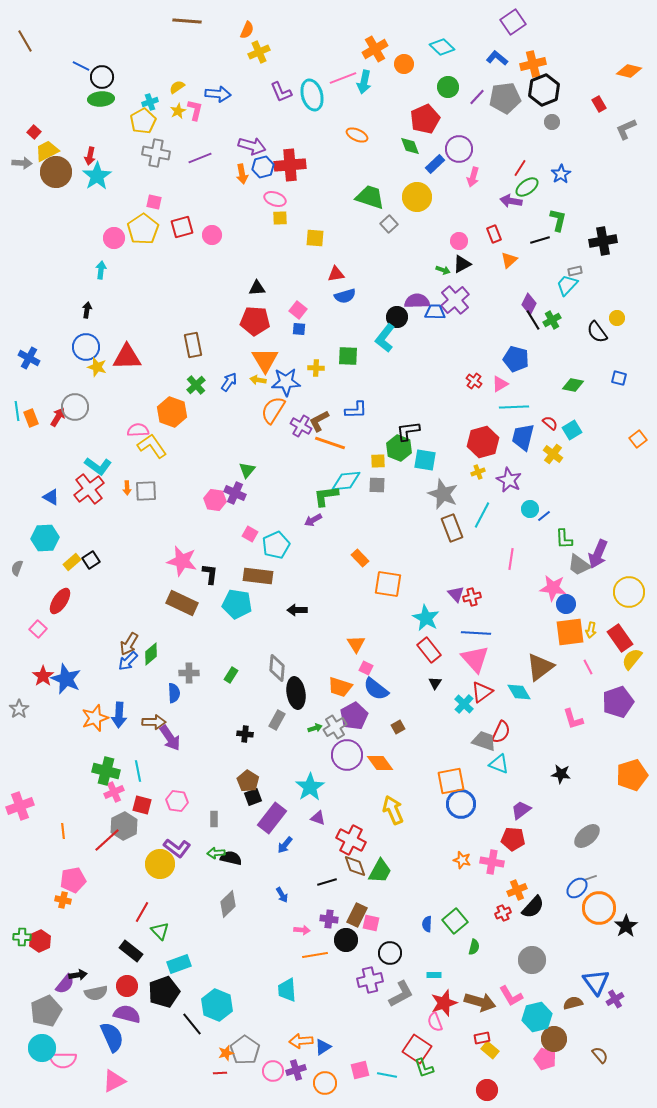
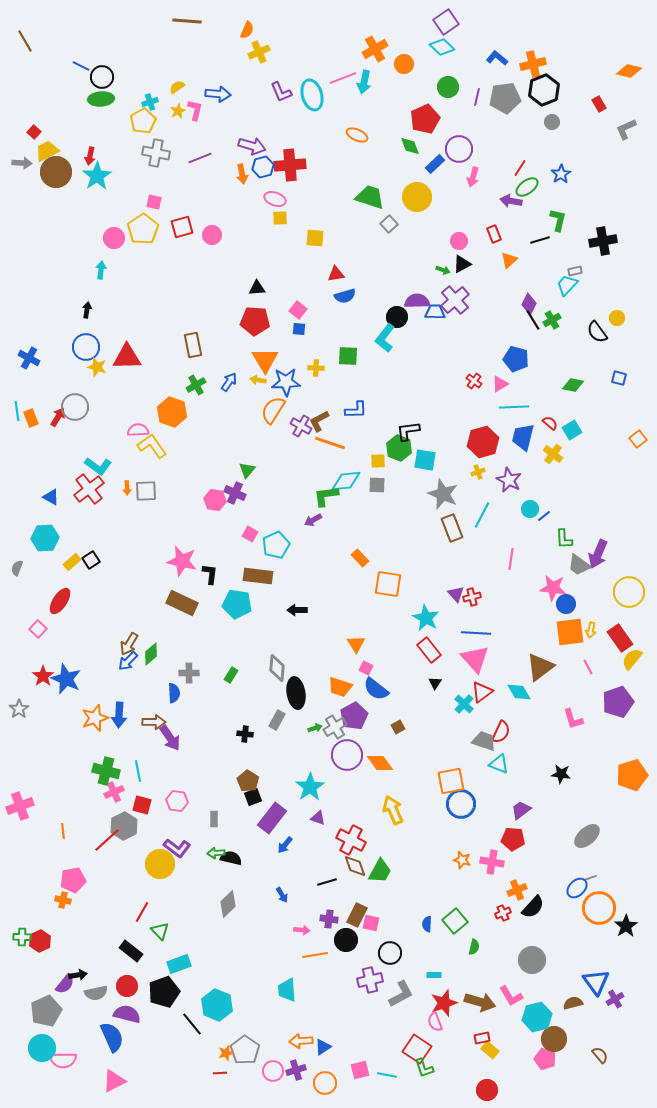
purple square at (513, 22): moved 67 px left
purple line at (477, 97): rotated 30 degrees counterclockwise
green cross at (196, 385): rotated 12 degrees clockwise
